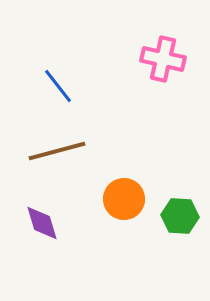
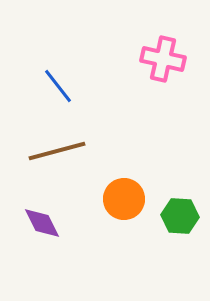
purple diamond: rotated 9 degrees counterclockwise
